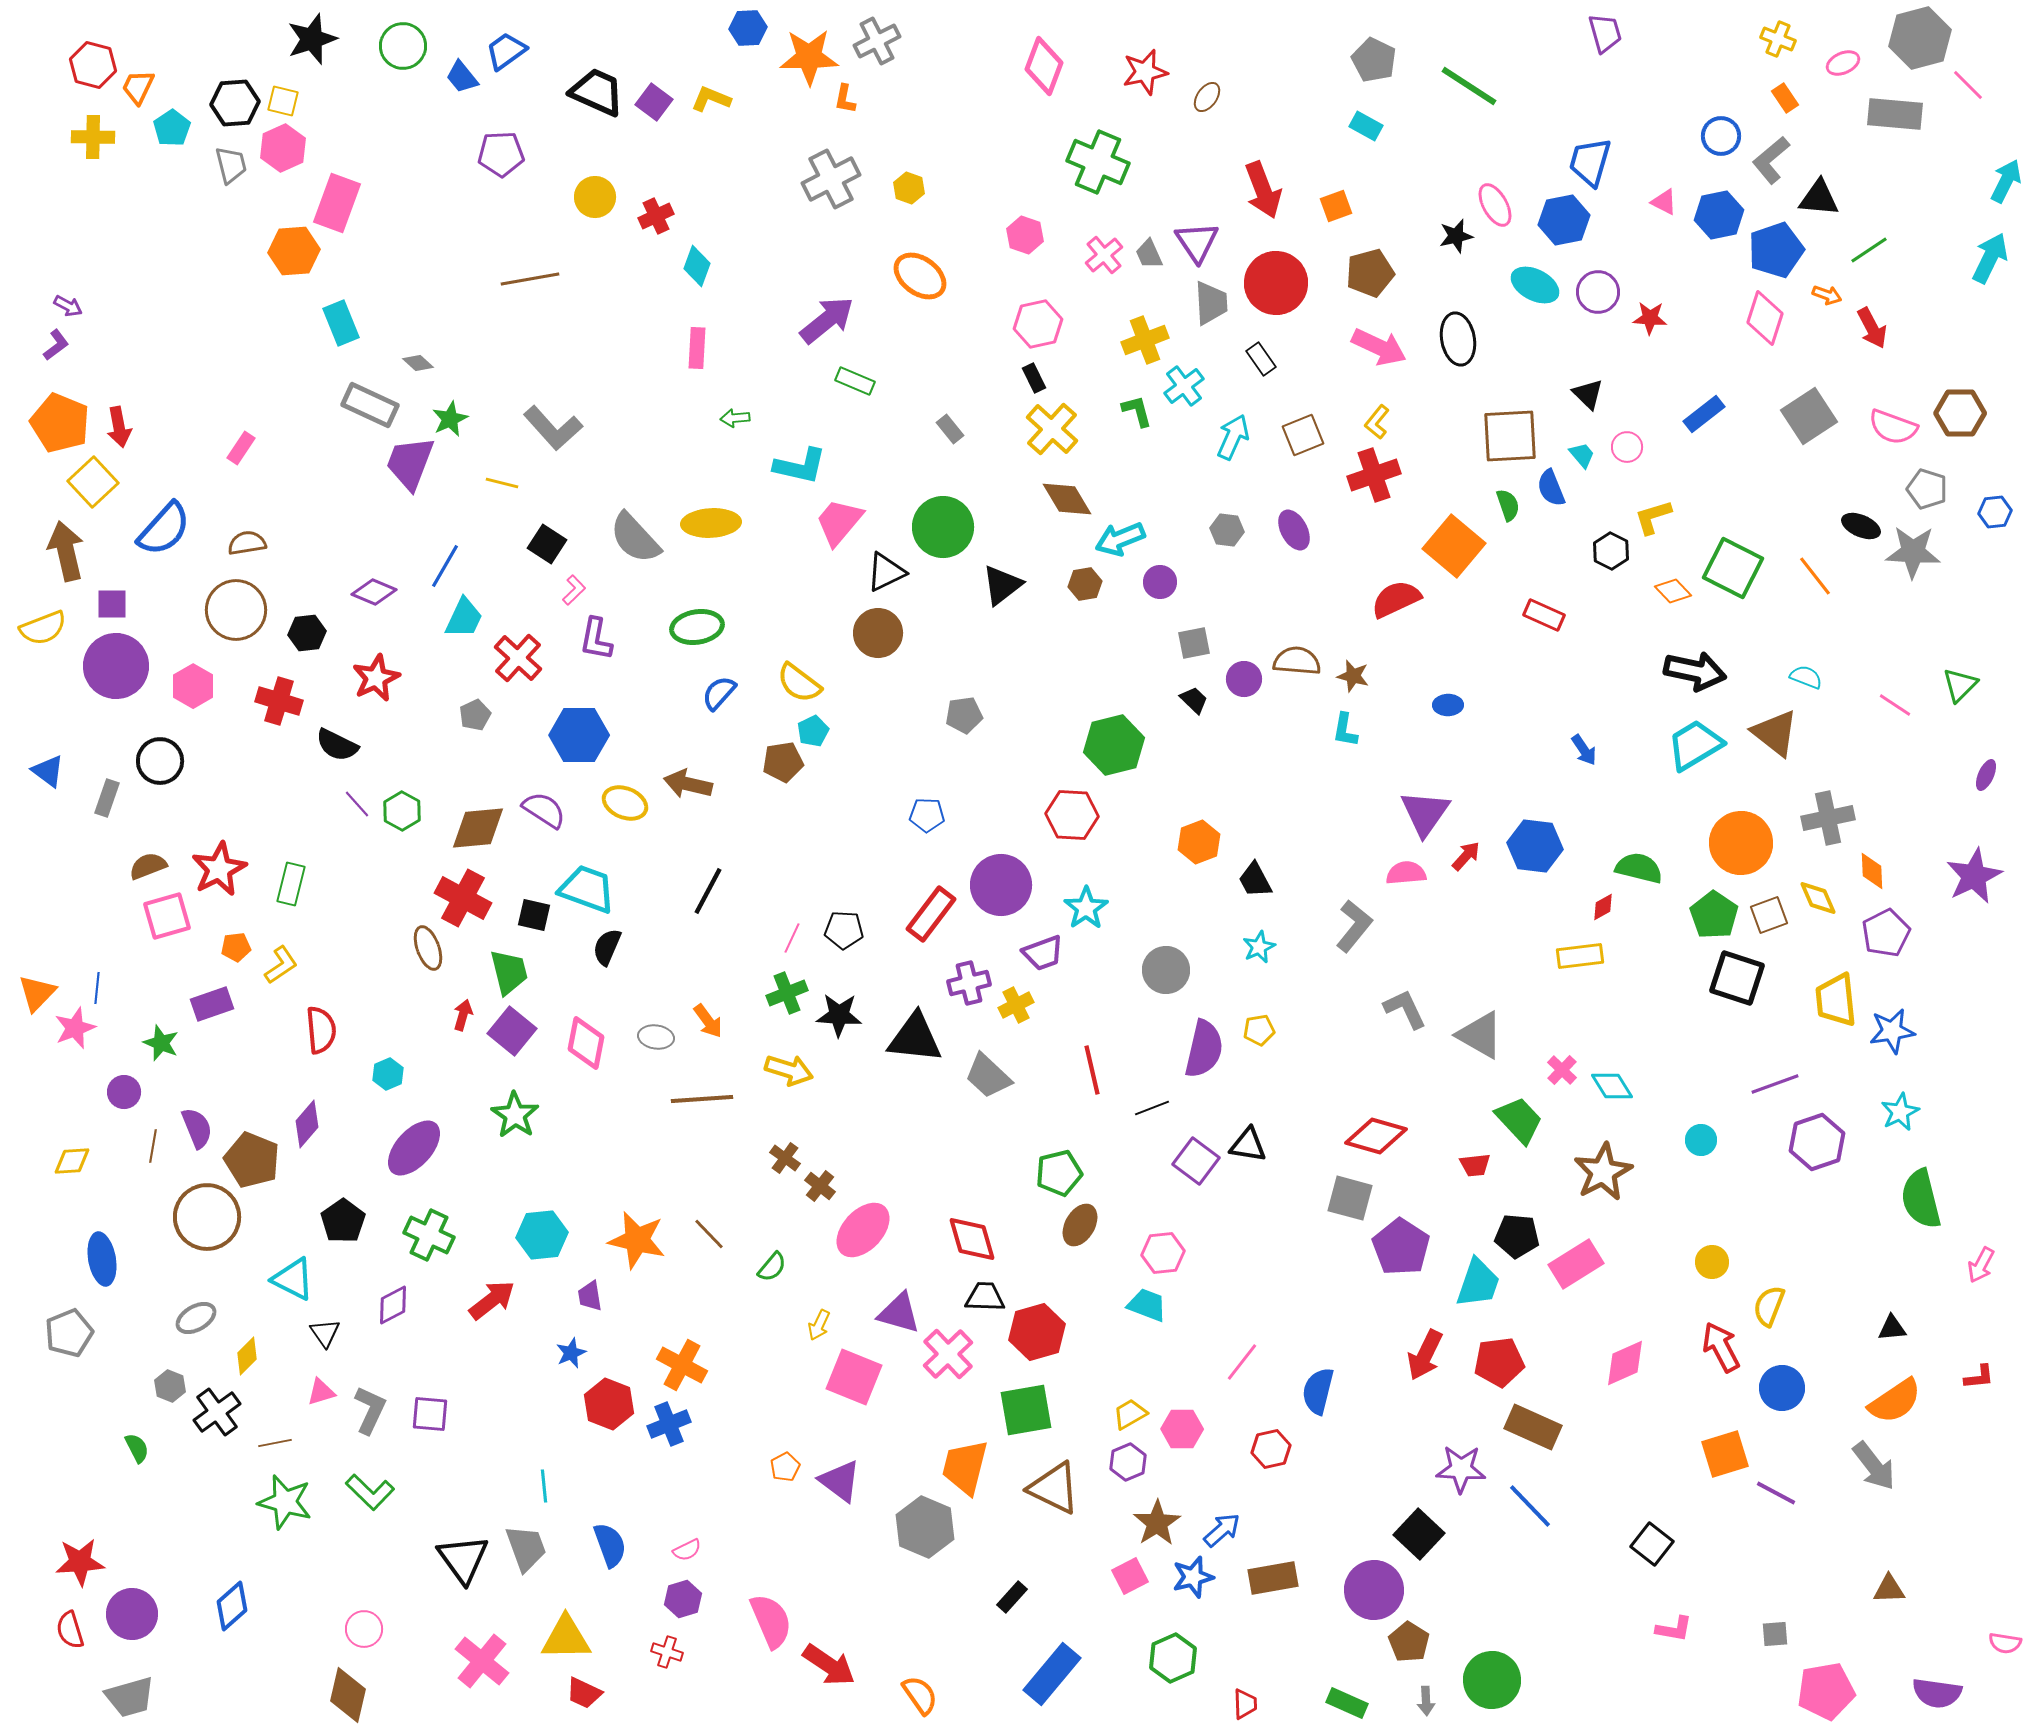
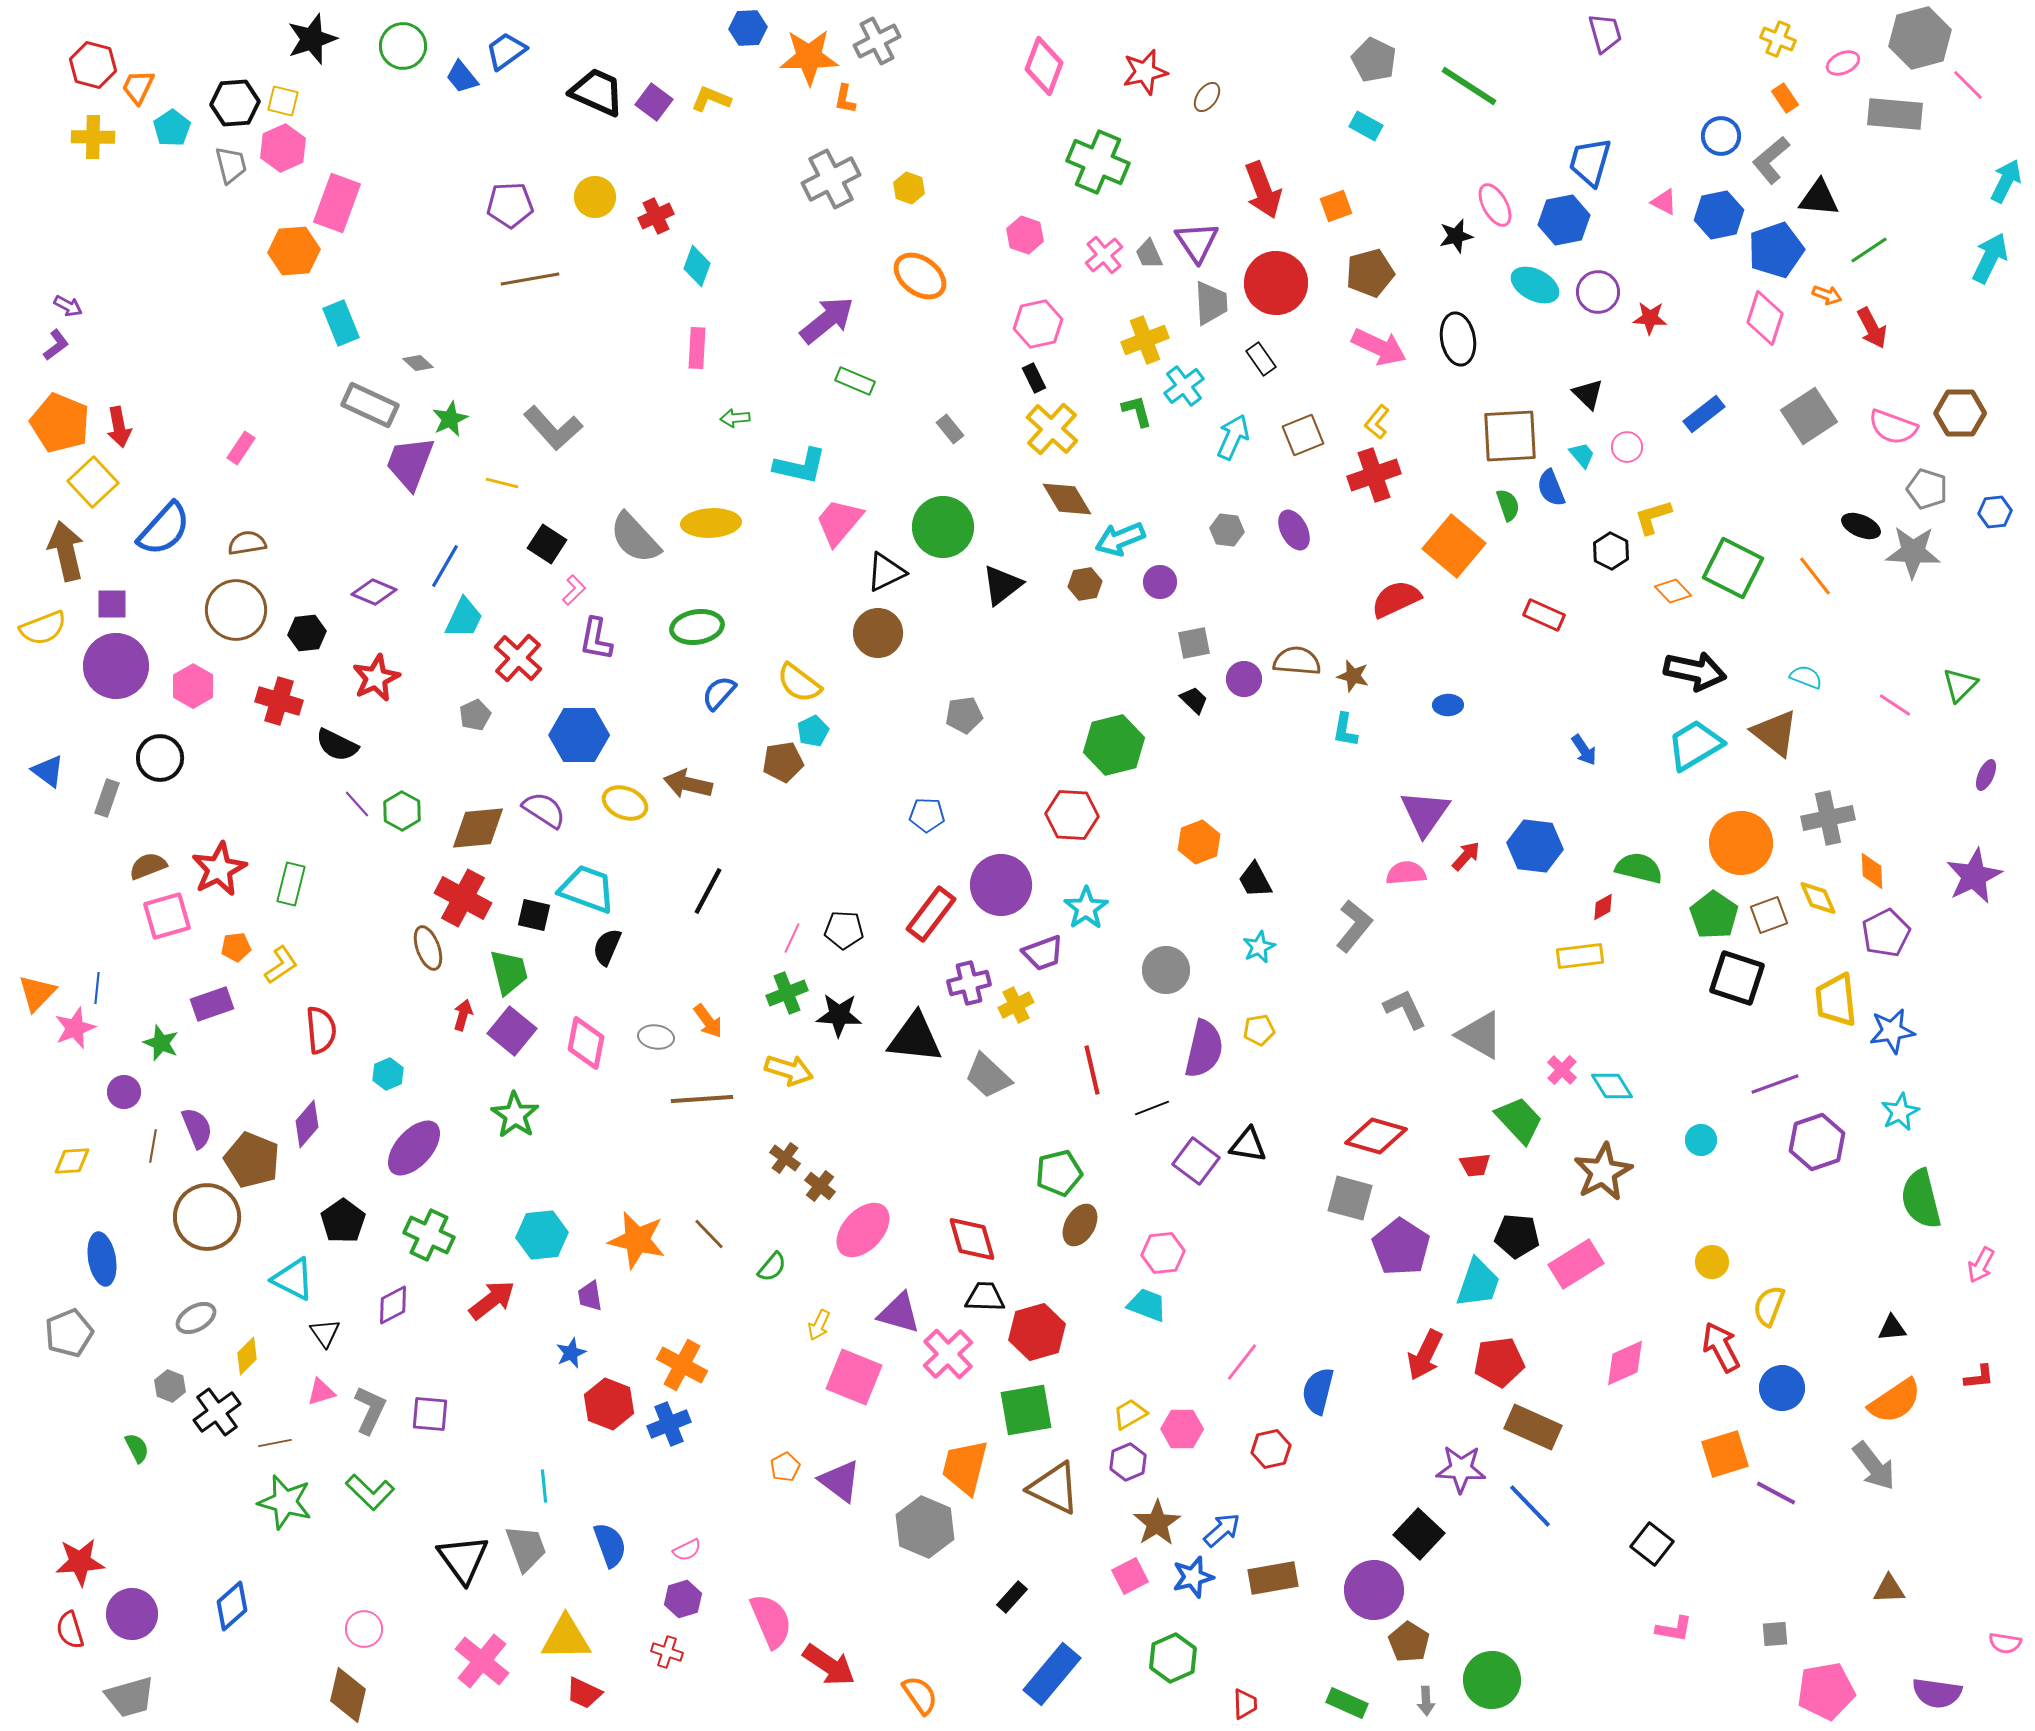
purple pentagon at (501, 154): moved 9 px right, 51 px down
black circle at (160, 761): moved 3 px up
